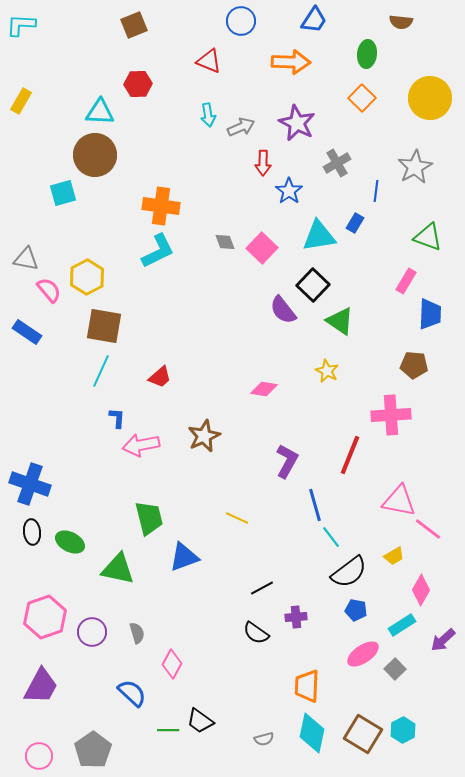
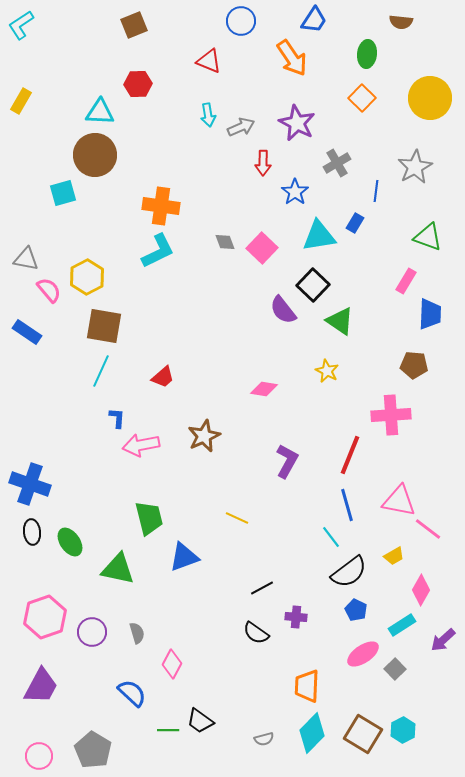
cyan L-shape at (21, 25): rotated 36 degrees counterclockwise
orange arrow at (291, 62): moved 1 px right, 4 px up; rotated 54 degrees clockwise
blue star at (289, 191): moved 6 px right, 1 px down
red trapezoid at (160, 377): moved 3 px right
blue line at (315, 505): moved 32 px right
green ellipse at (70, 542): rotated 28 degrees clockwise
blue pentagon at (356, 610): rotated 15 degrees clockwise
purple cross at (296, 617): rotated 10 degrees clockwise
cyan diamond at (312, 733): rotated 33 degrees clockwise
gray pentagon at (93, 750): rotated 6 degrees counterclockwise
